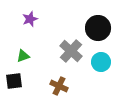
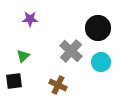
purple star: rotated 21 degrees clockwise
green triangle: rotated 24 degrees counterclockwise
brown cross: moved 1 px left, 1 px up
